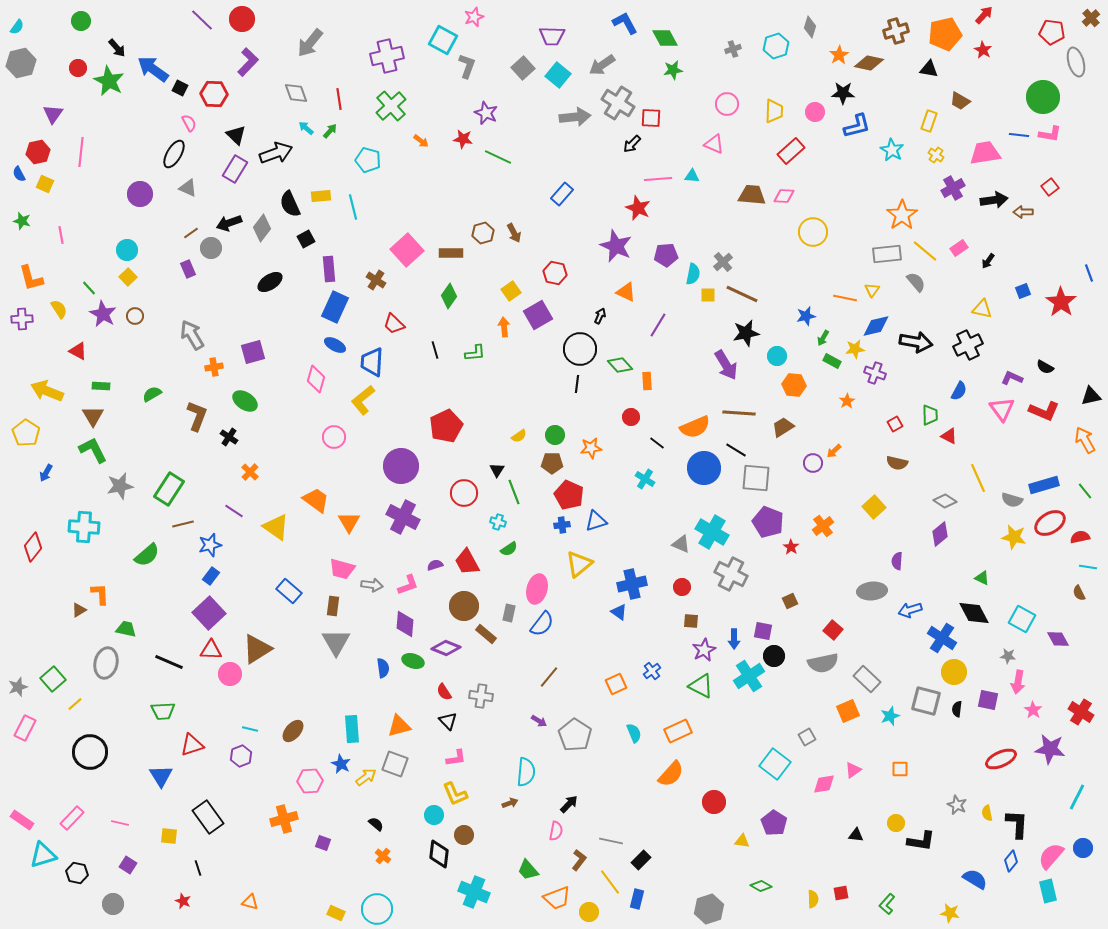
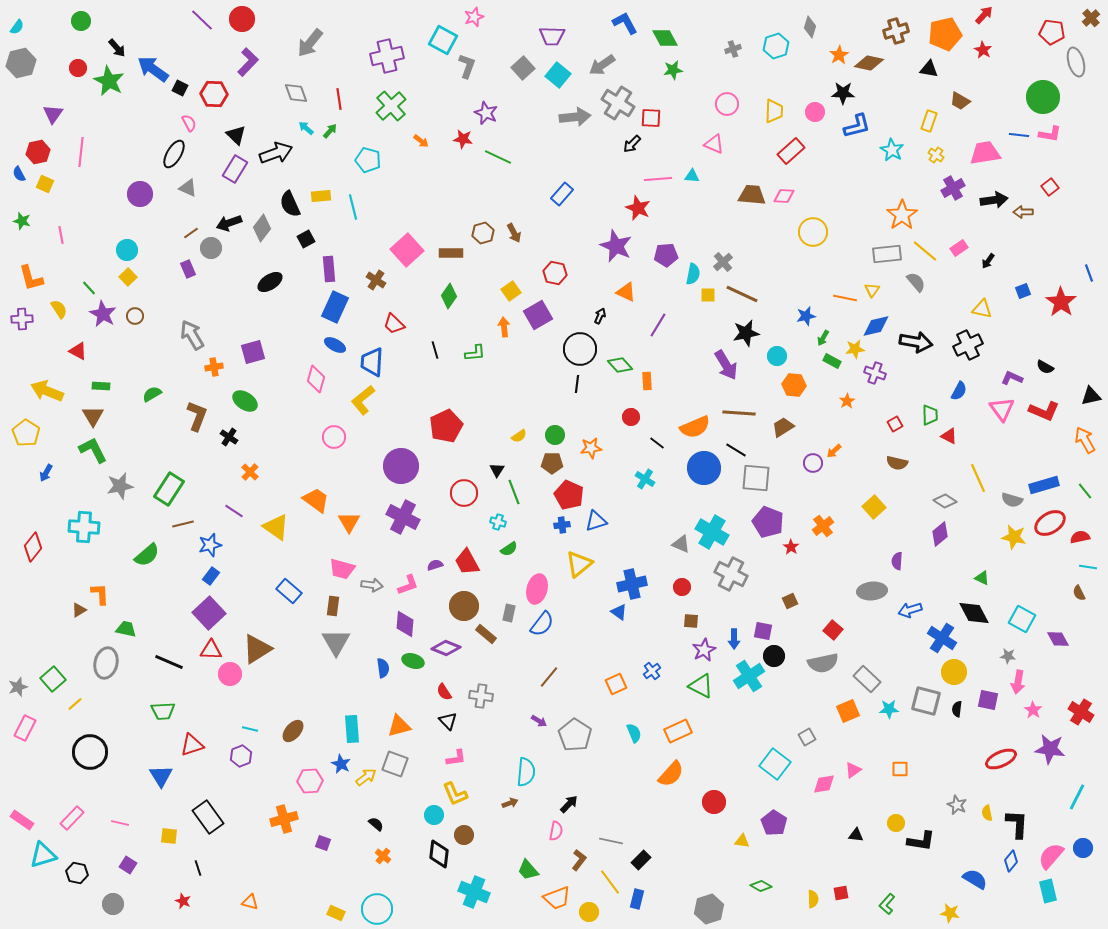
cyan star at (890, 716): moved 1 px left, 7 px up; rotated 18 degrees clockwise
